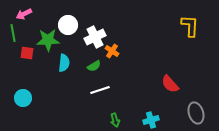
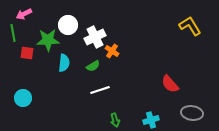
yellow L-shape: rotated 35 degrees counterclockwise
green semicircle: moved 1 px left
gray ellipse: moved 4 px left; rotated 65 degrees counterclockwise
